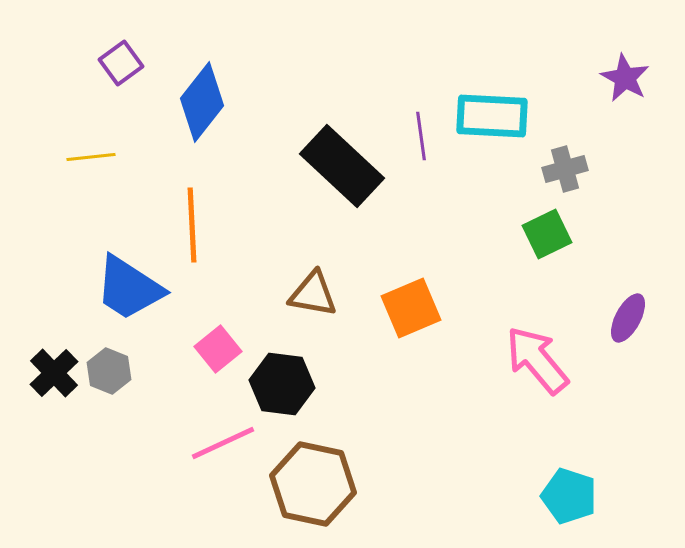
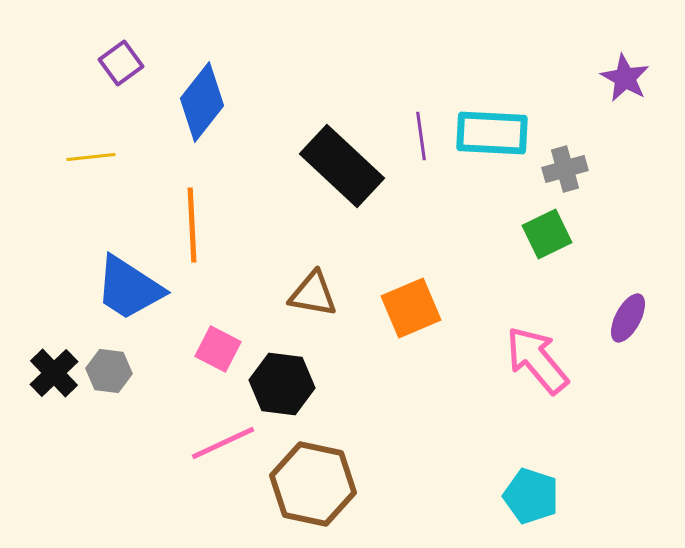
cyan rectangle: moved 17 px down
pink square: rotated 24 degrees counterclockwise
gray hexagon: rotated 15 degrees counterclockwise
cyan pentagon: moved 38 px left
